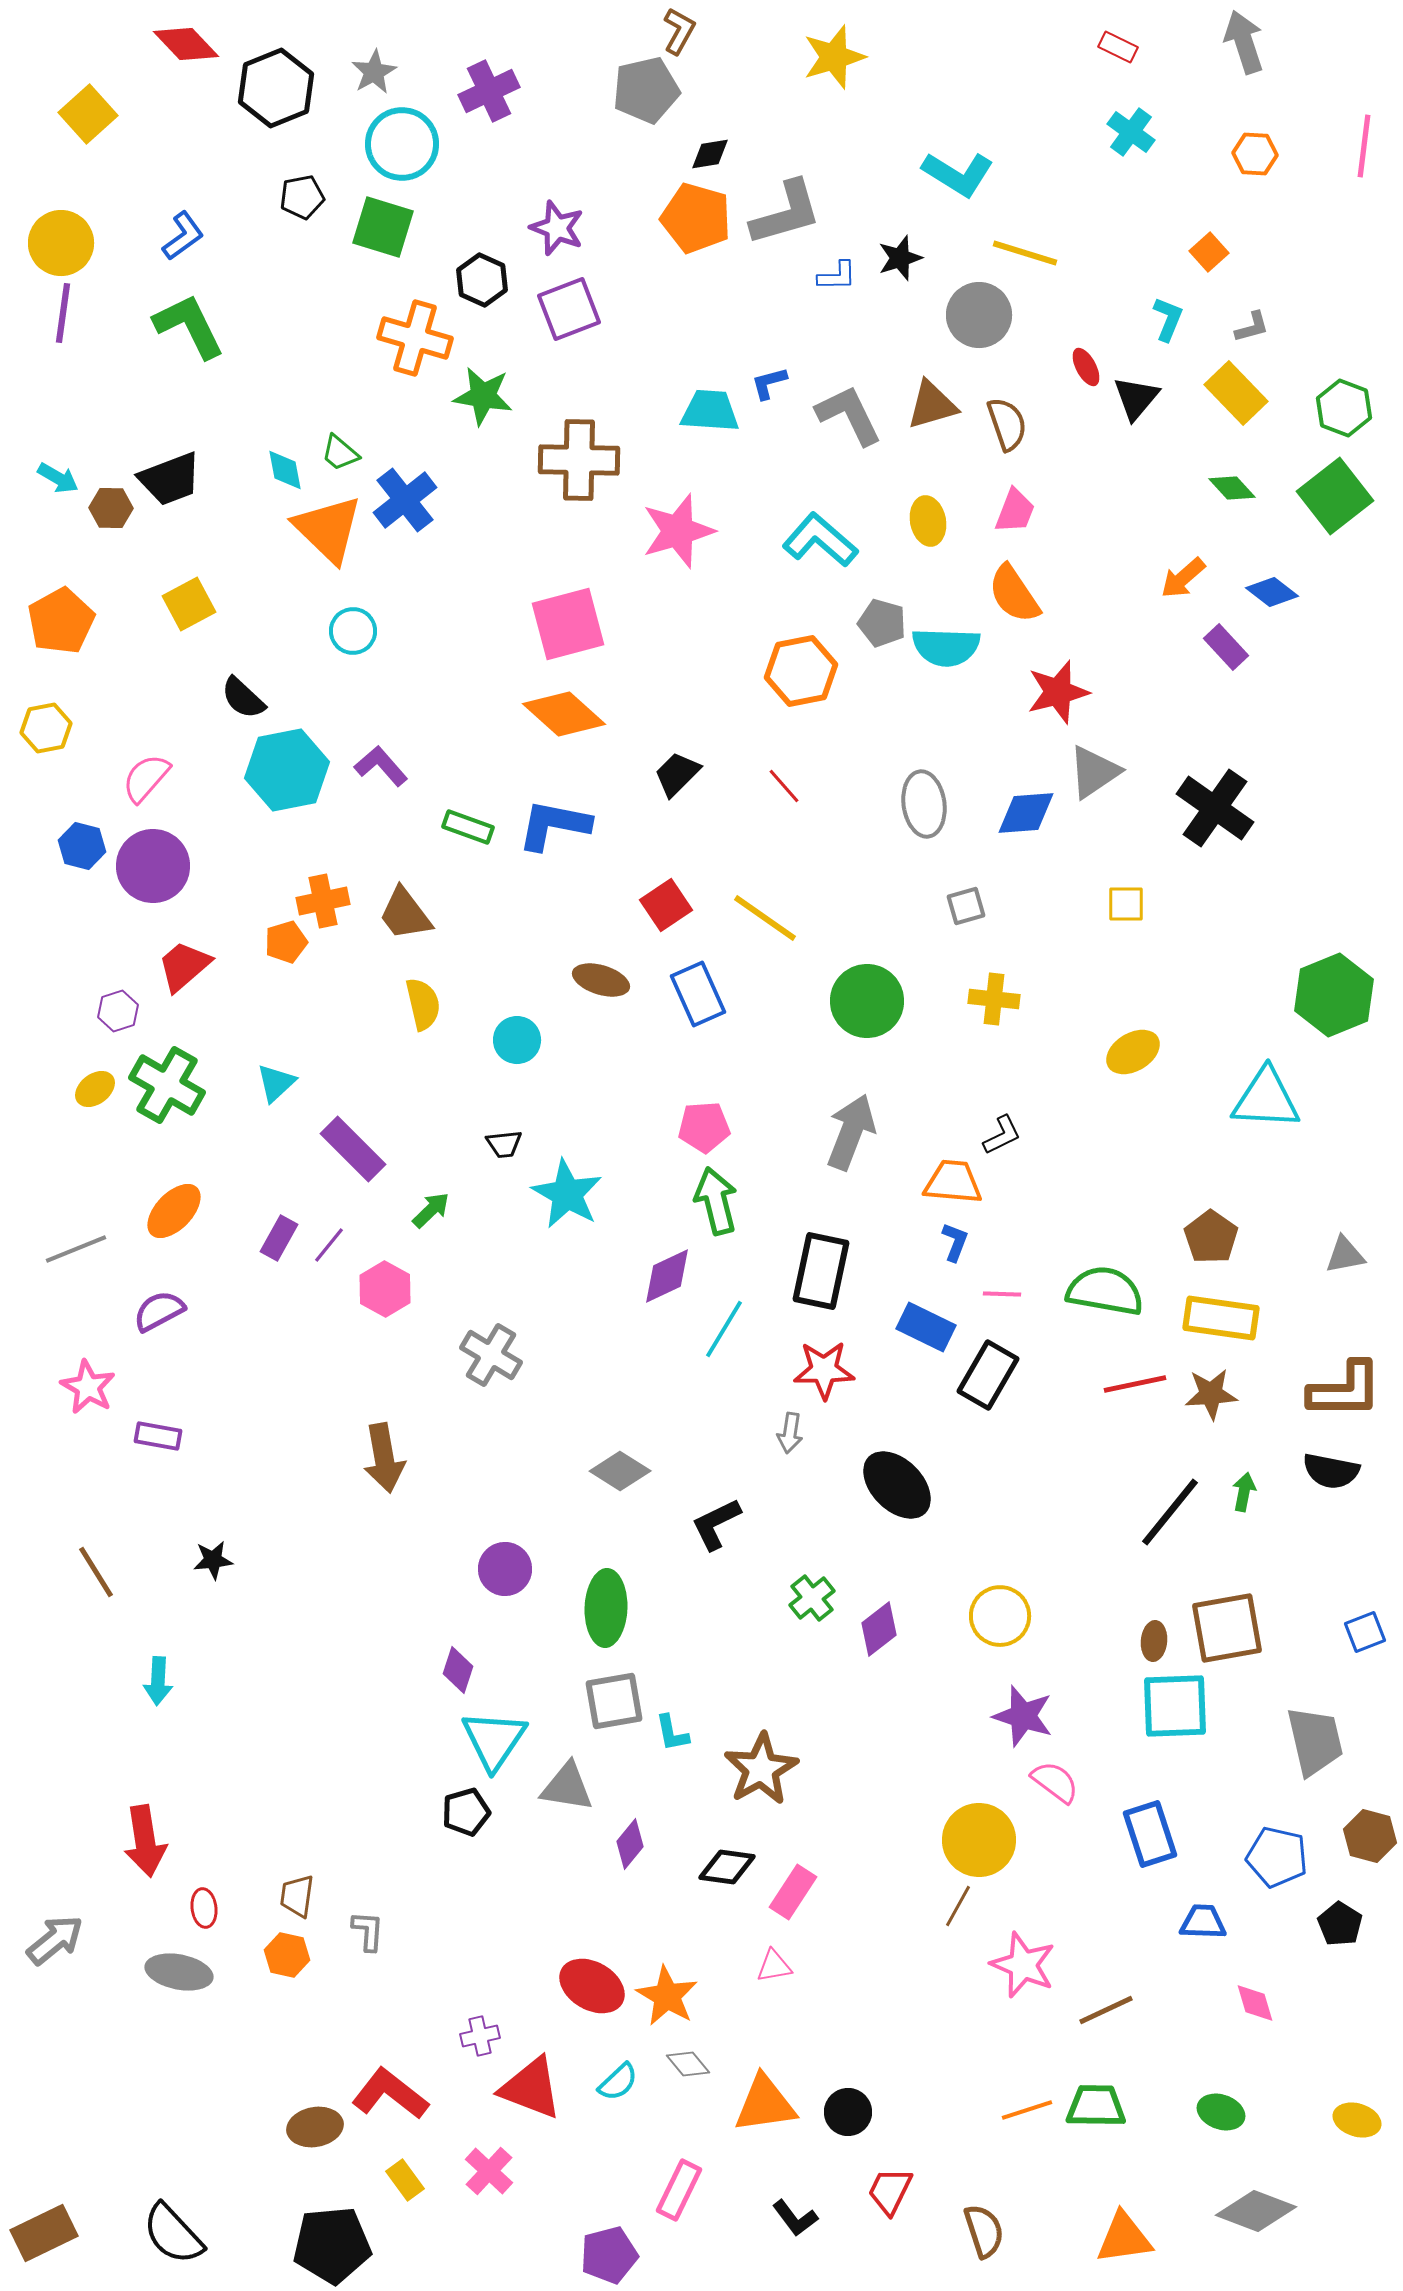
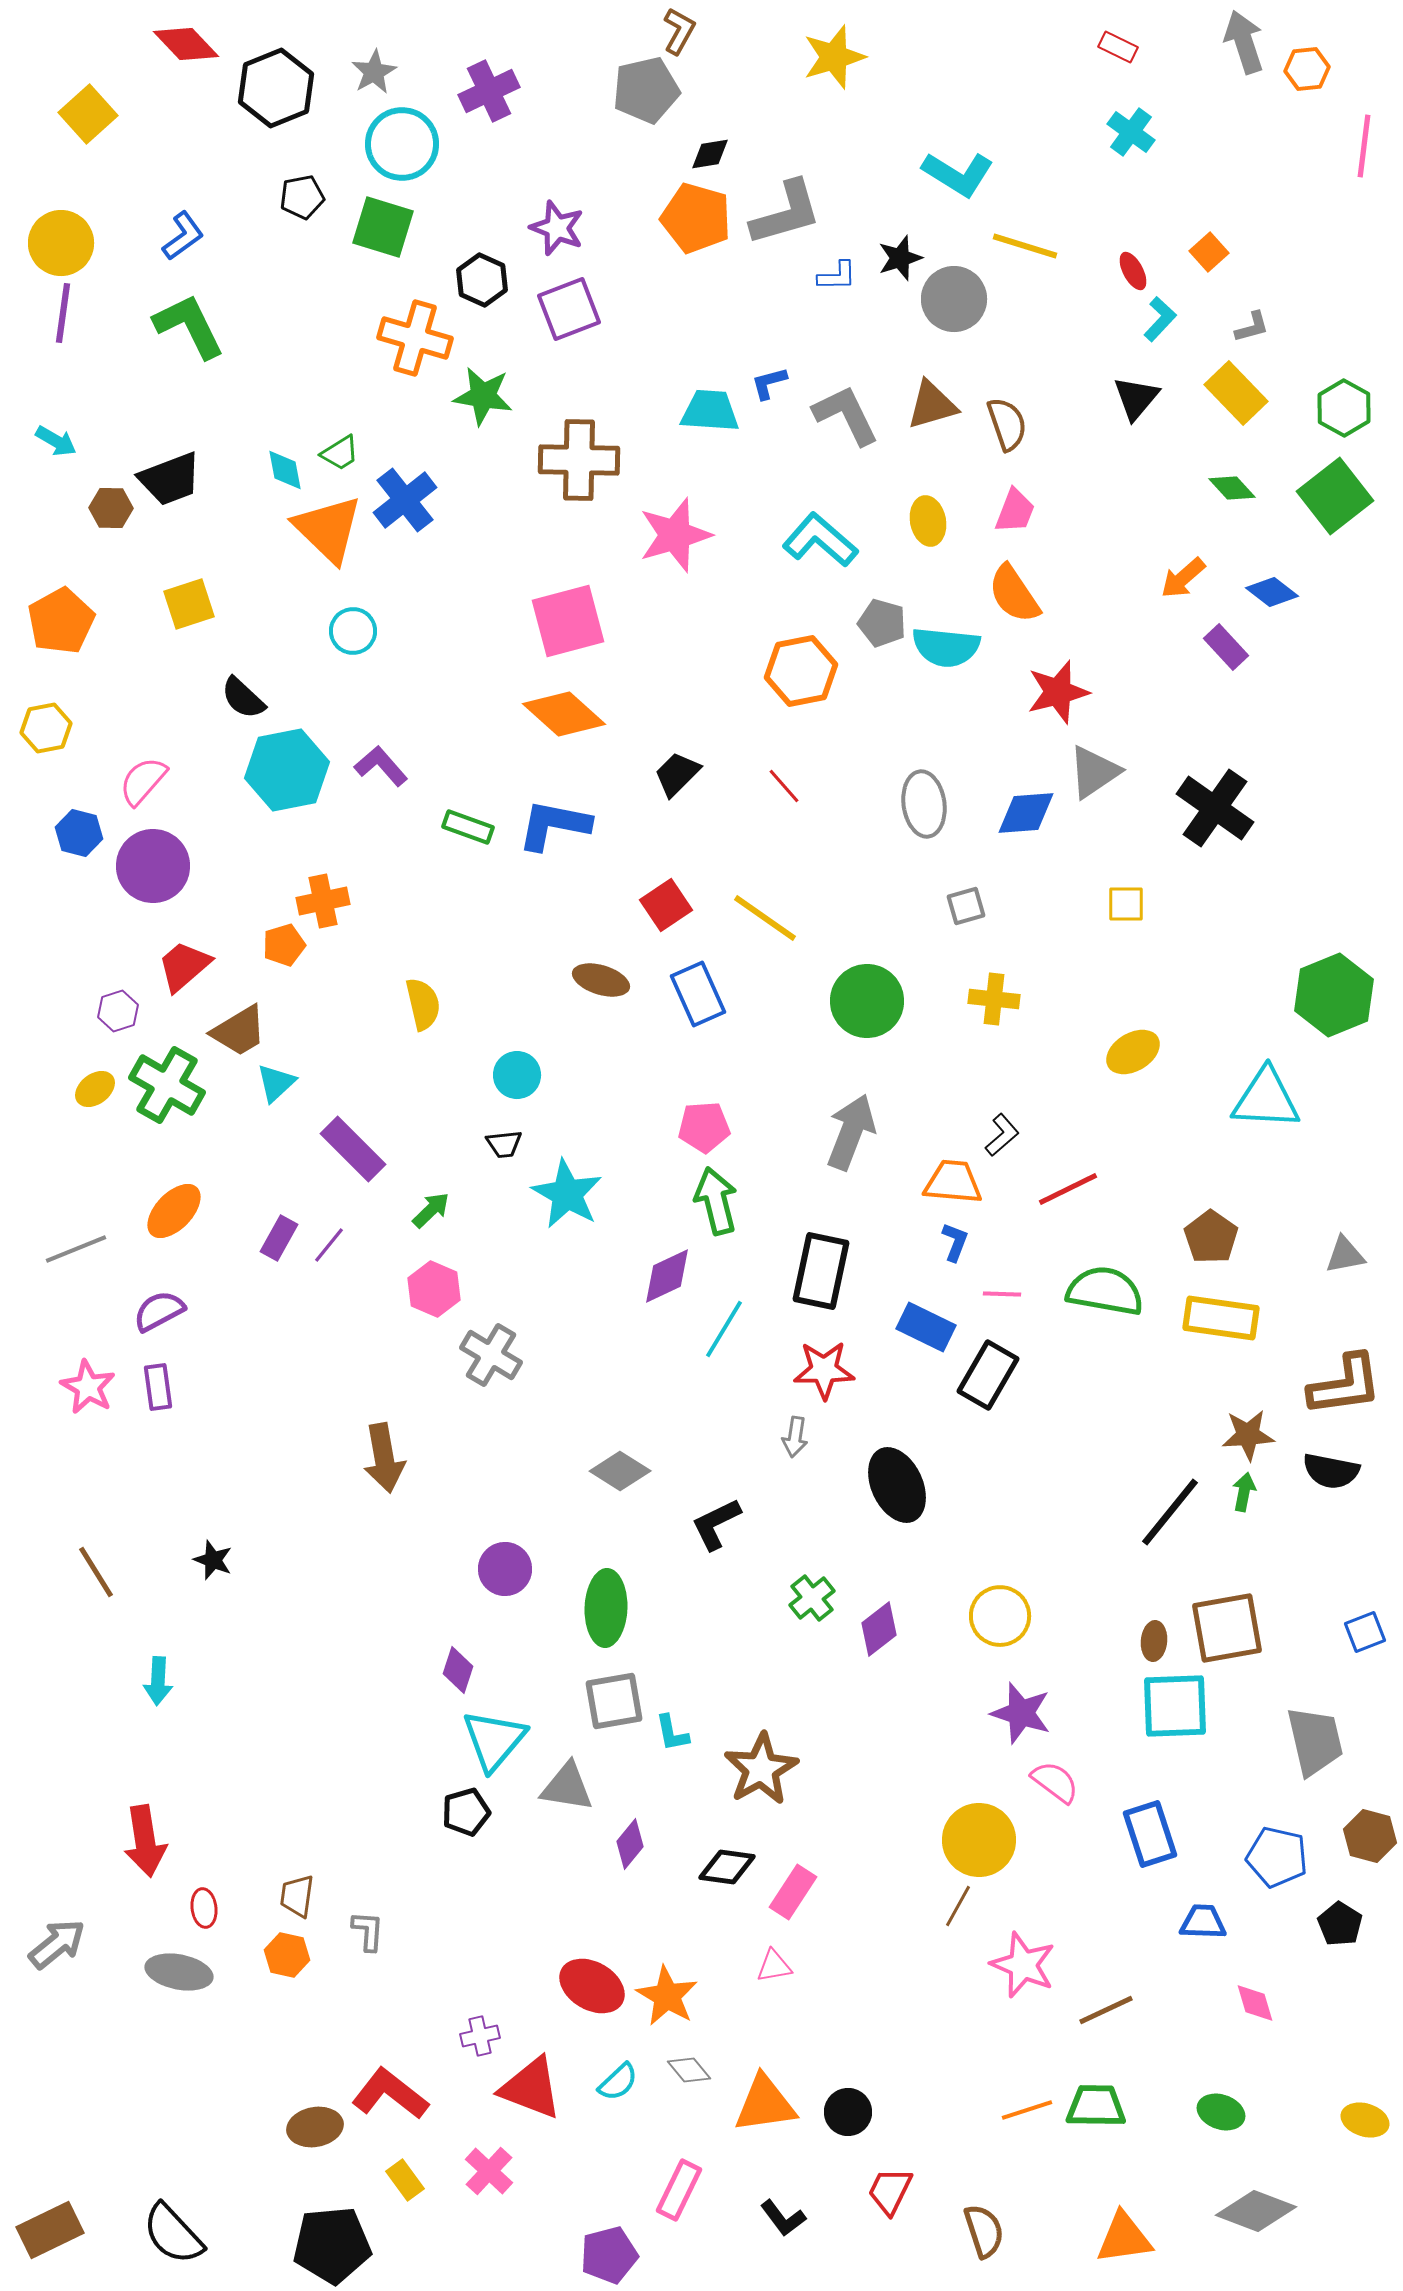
orange hexagon at (1255, 154): moved 52 px right, 85 px up; rotated 9 degrees counterclockwise
yellow line at (1025, 253): moved 7 px up
gray circle at (979, 315): moved 25 px left, 16 px up
cyan L-shape at (1168, 319): moved 8 px left; rotated 21 degrees clockwise
red ellipse at (1086, 367): moved 47 px right, 96 px up
green hexagon at (1344, 408): rotated 8 degrees clockwise
gray L-shape at (849, 415): moved 3 px left
green trapezoid at (340, 453): rotated 72 degrees counterclockwise
cyan arrow at (58, 478): moved 2 px left, 37 px up
pink star at (678, 531): moved 3 px left, 4 px down
yellow square at (189, 604): rotated 10 degrees clockwise
pink square at (568, 624): moved 3 px up
cyan semicircle at (946, 647): rotated 4 degrees clockwise
pink semicircle at (146, 778): moved 3 px left, 3 px down
blue hexagon at (82, 846): moved 3 px left, 13 px up
brown trapezoid at (405, 914): moved 166 px left, 117 px down; rotated 84 degrees counterclockwise
orange pentagon at (286, 942): moved 2 px left, 3 px down
cyan circle at (517, 1040): moved 35 px down
black L-shape at (1002, 1135): rotated 15 degrees counterclockwise
pink hexagon at (385, 1289): moved 49 px right; rotated 6 degrees counterclockwise
red line at (1135, 1384): moved 67 px left, 195 px up; rotated 14 degrees counterclockwise
brown L-shape at (1345, 1390): moved 5 px up; rotated 8 degrees counterclockwise
brown star at (1211, 1394): moved 37 px right, 41 px down
gray arrow at (790, 1433): moved 5 px right, 4 px down
purple rectangle at (158, 1436): moved 49 px up; rotated 72 degrees clockwise
black ellipse at (897, 1485): rotated 20 degrees clockwise
black star at (213, 1560): rotated 27 degrees clockwise
purple star at (1023, 1716): moved 2 px left, 3 px up
cyan triangle at (494, 1740): rotated 6 degrees clockwise
gray arrow at (55, 1940): moved 2 px right, 4 px down
gray diamond at (688, 2064): moved 1 px right, 6 px down
yellow ellipse at (1357, 2120): moved 8 px right
black L-shape at (795, 2218): moved 12 px left
brown rectangle at (44, 2233): moved 6 px right, 3 px up
